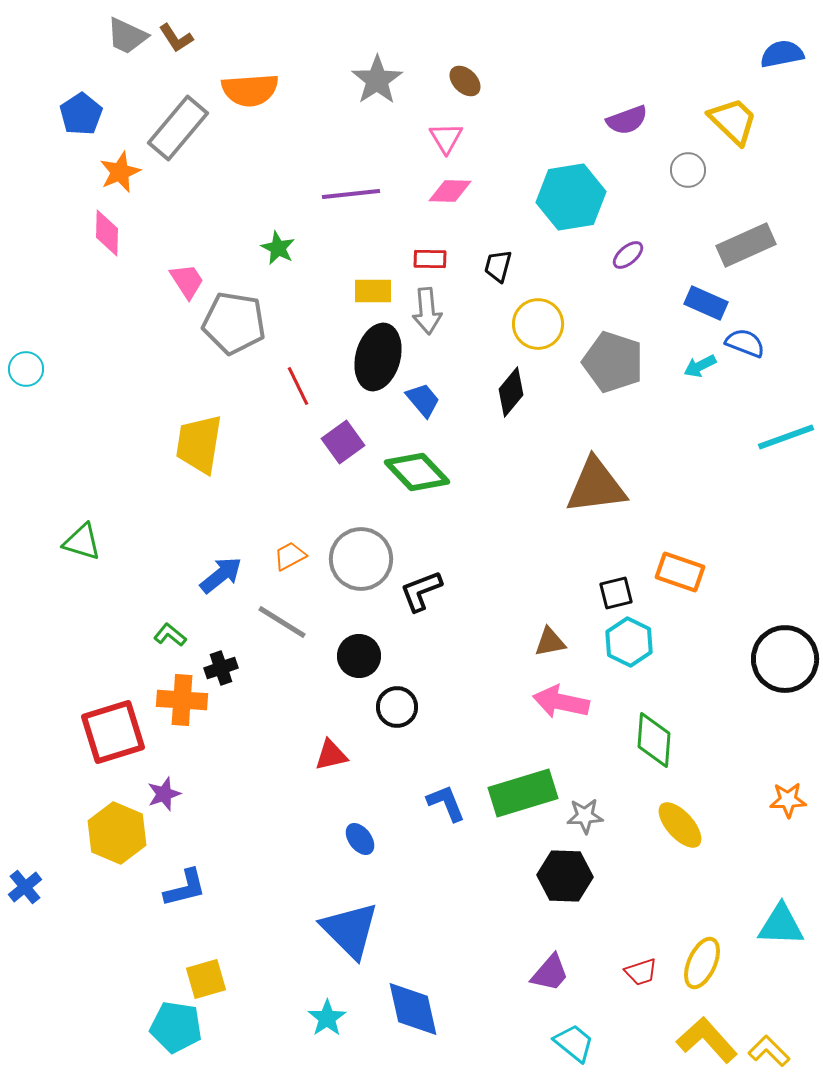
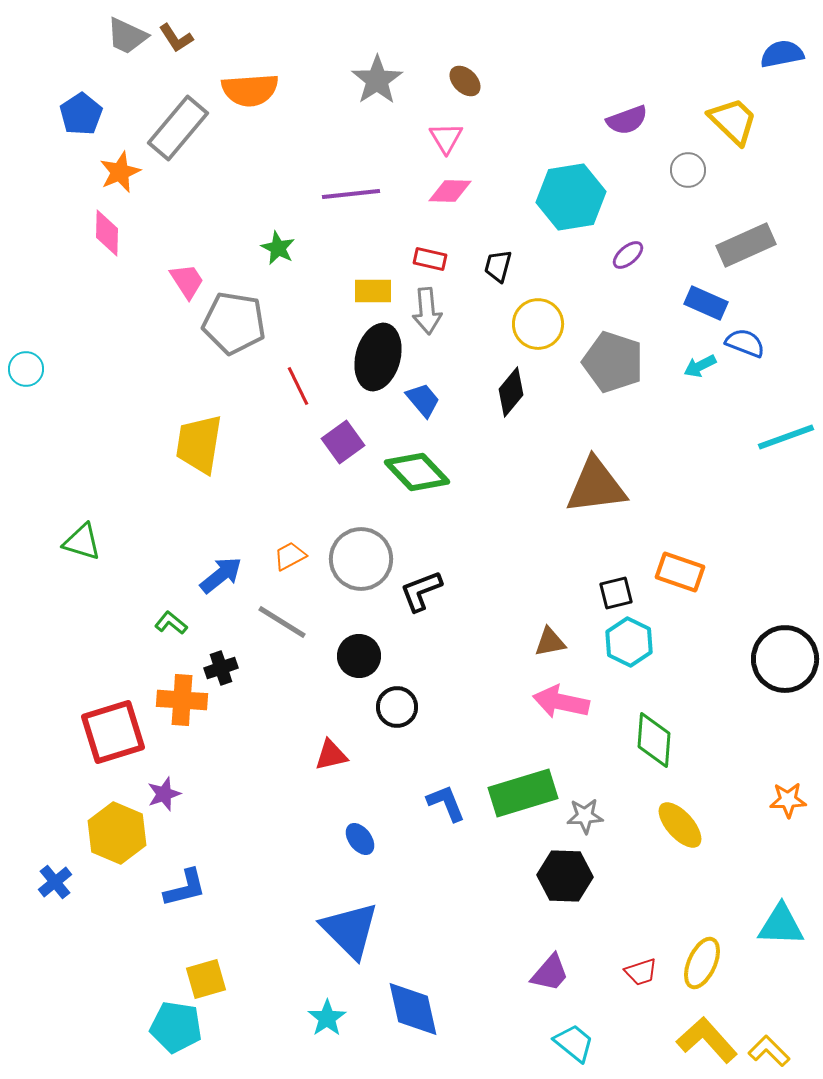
red rectangle at (430, 259): rotated 12 degrees clockwise
green L-shape at (170, 635): moved 1 px right, 12 px up
blue cross at (25, 887): moved 30 px right, 5 px up
